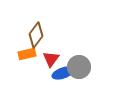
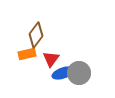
gray circle: moved 6 px down
